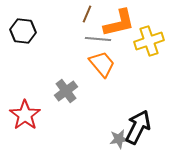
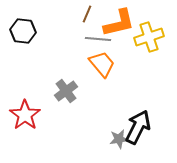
yellow cross: moved 4 px up
